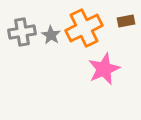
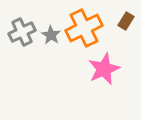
brown rectangle: rotated 48 degrees counterclockwise
gray cross: rotated 16 degrees counterclockwise
